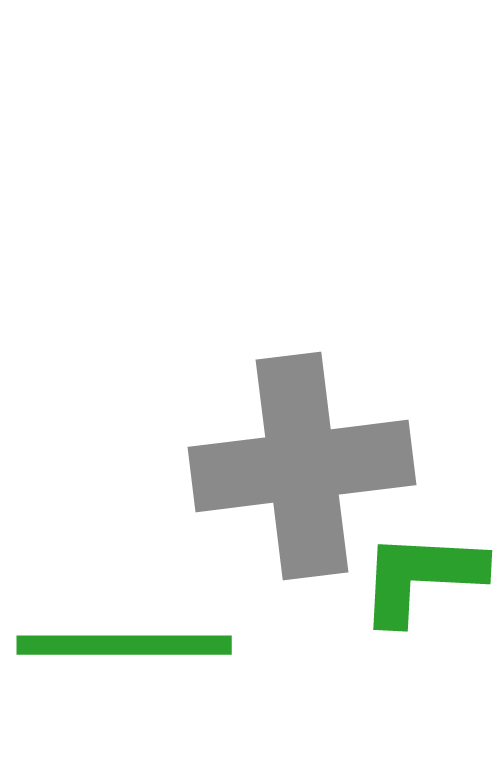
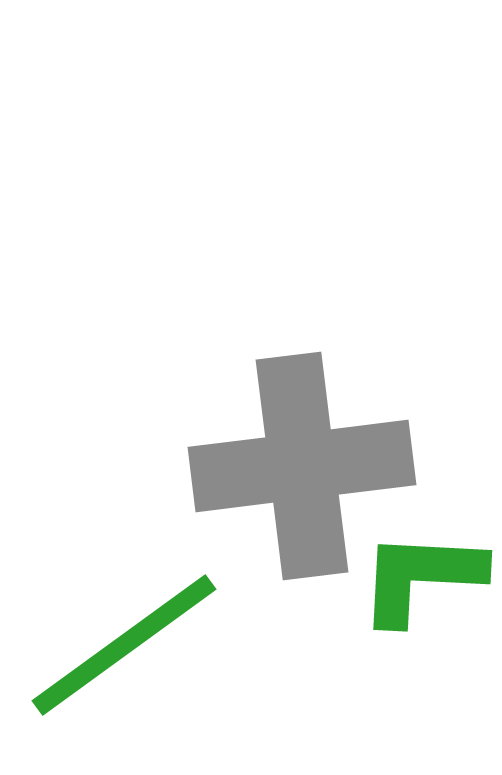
green line: rotated 36 degrees counterclockwise
